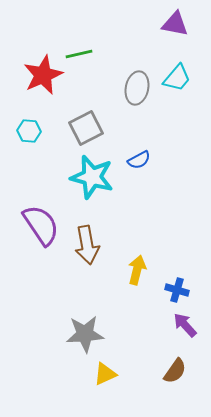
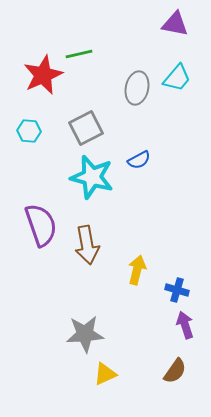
purple semicircle: rotated 15 degrees clockwise
purple arrow: rotated 24 degrees clockwise
